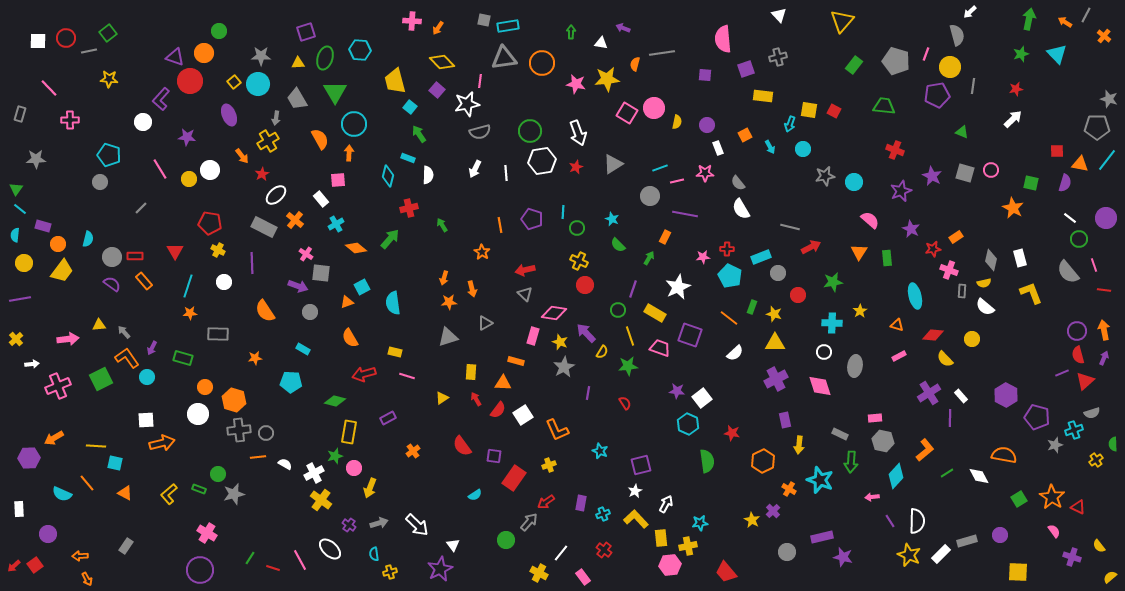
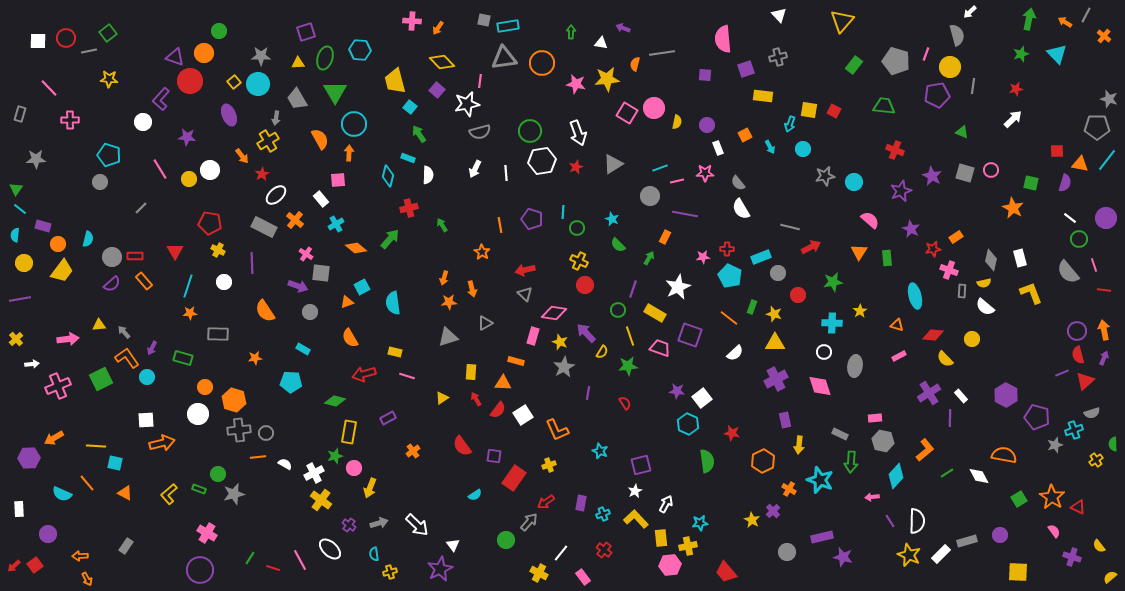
purple semicircle at (112, 284): rotated 102 degrees clockwise
